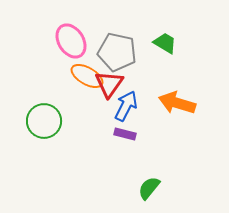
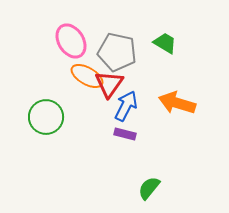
green circle: moved 2 px right, 4 px up
